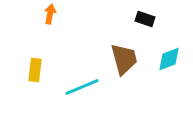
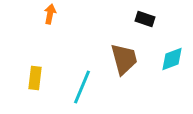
cyan diamond: moved 3 px right
yellow rectangle: moved 8 px down
cyan line: rotated 44 degrees counterclockwise
